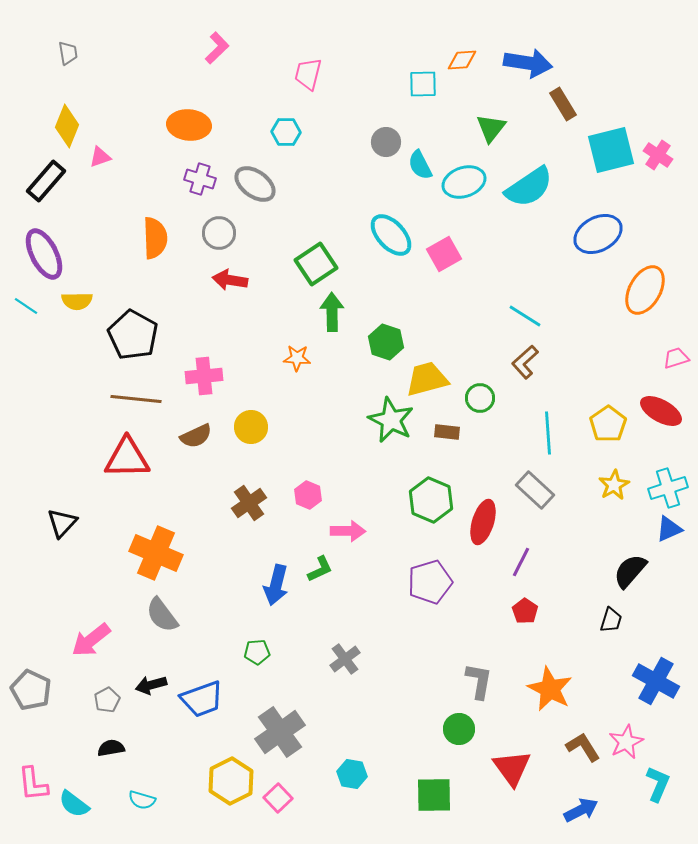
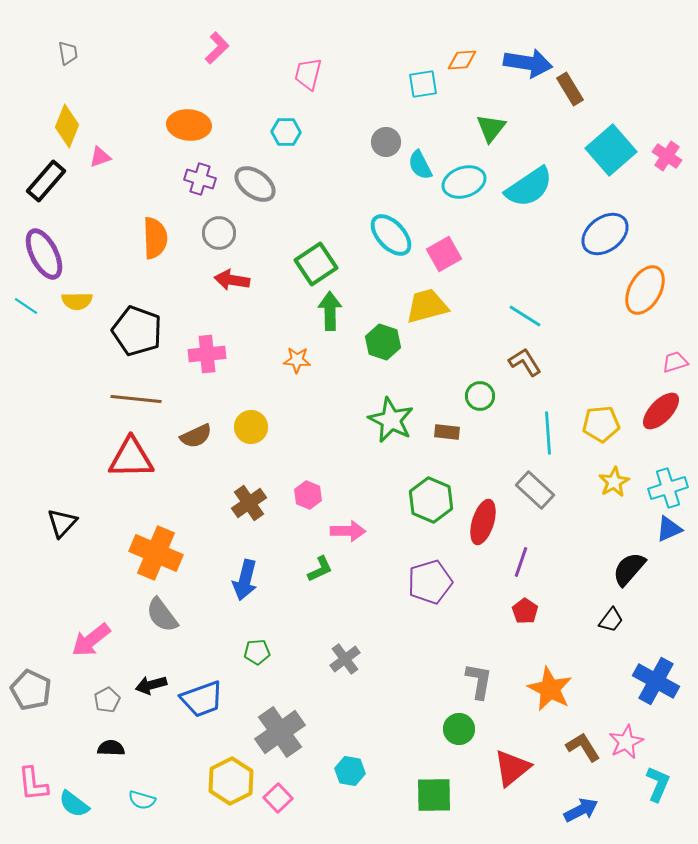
cyan square at (423, 84): rotated 8 degrees counterclockwise
brown rectangle at (563, 104): moved 7 px right, 15 px up
cyan square at (611, 150): rotated 27 degrees counterclockwise
pink cross at (658, 155): moved 9 px right, 1 px down
blue ellipse at (598, 234): moved 7 px right; rotated 9 degrees counterclockwise
red arrow at (230, 280): moved 2 px right
green arrow at (332, 312): moved 2 px left, 1 px up
black pentagon at (133, 335): moved 4 px right, 4 px up; rotated 9 degrees counterclockwise
green hexagon at (386, 342): moved 3 px left
orange star at (297, 358): moved 2 px down
pink trapezoid at (676, 358): moved 1 px left, 4 px down
brown L-shape at (525, 362): rotated 100 degrees clockwise
pink cross at (204, 376): moved 3 px right, 22 px up
yellow trapezoid at (427, 379): moved 73 px up
green circle at (480, 398): moved 2 px up
red ellipse at (661, 411): rotated 75 degrees counterclockwise
yellow pentagon at (608, 424): moved 7 px left; rotated 30 degrees clockwise
red triangle at (127, 458): moved 4 px right
yellow star at (614, 485): moved 3 px up
purple line at (521, 562): rotated 8 degrees counterclockwise
black semicircle at (630, 571): moved 1 px left, 2 px up
blue arrow at (276, 585): moved 31 px left, 5 px up
black trapezoid at (611, 620): rotated 20 degrees clockwise
black semicircle at (111, 748): rotated 12 degrees clockwise
red triangle at (512, 768): rotated 27 degrees clockwise
cyan hexagon at (352, 774): moved 2 px left, 3 px up
